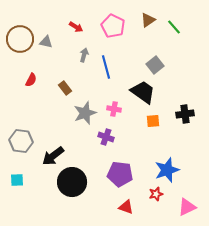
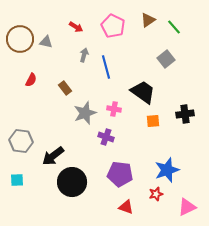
gray square: moved 11 px right, 6 px up
